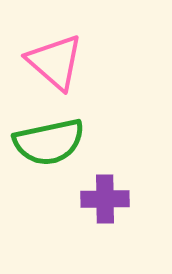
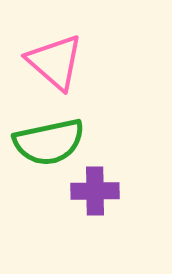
purple cross: moved 10 px left, 8 px up
